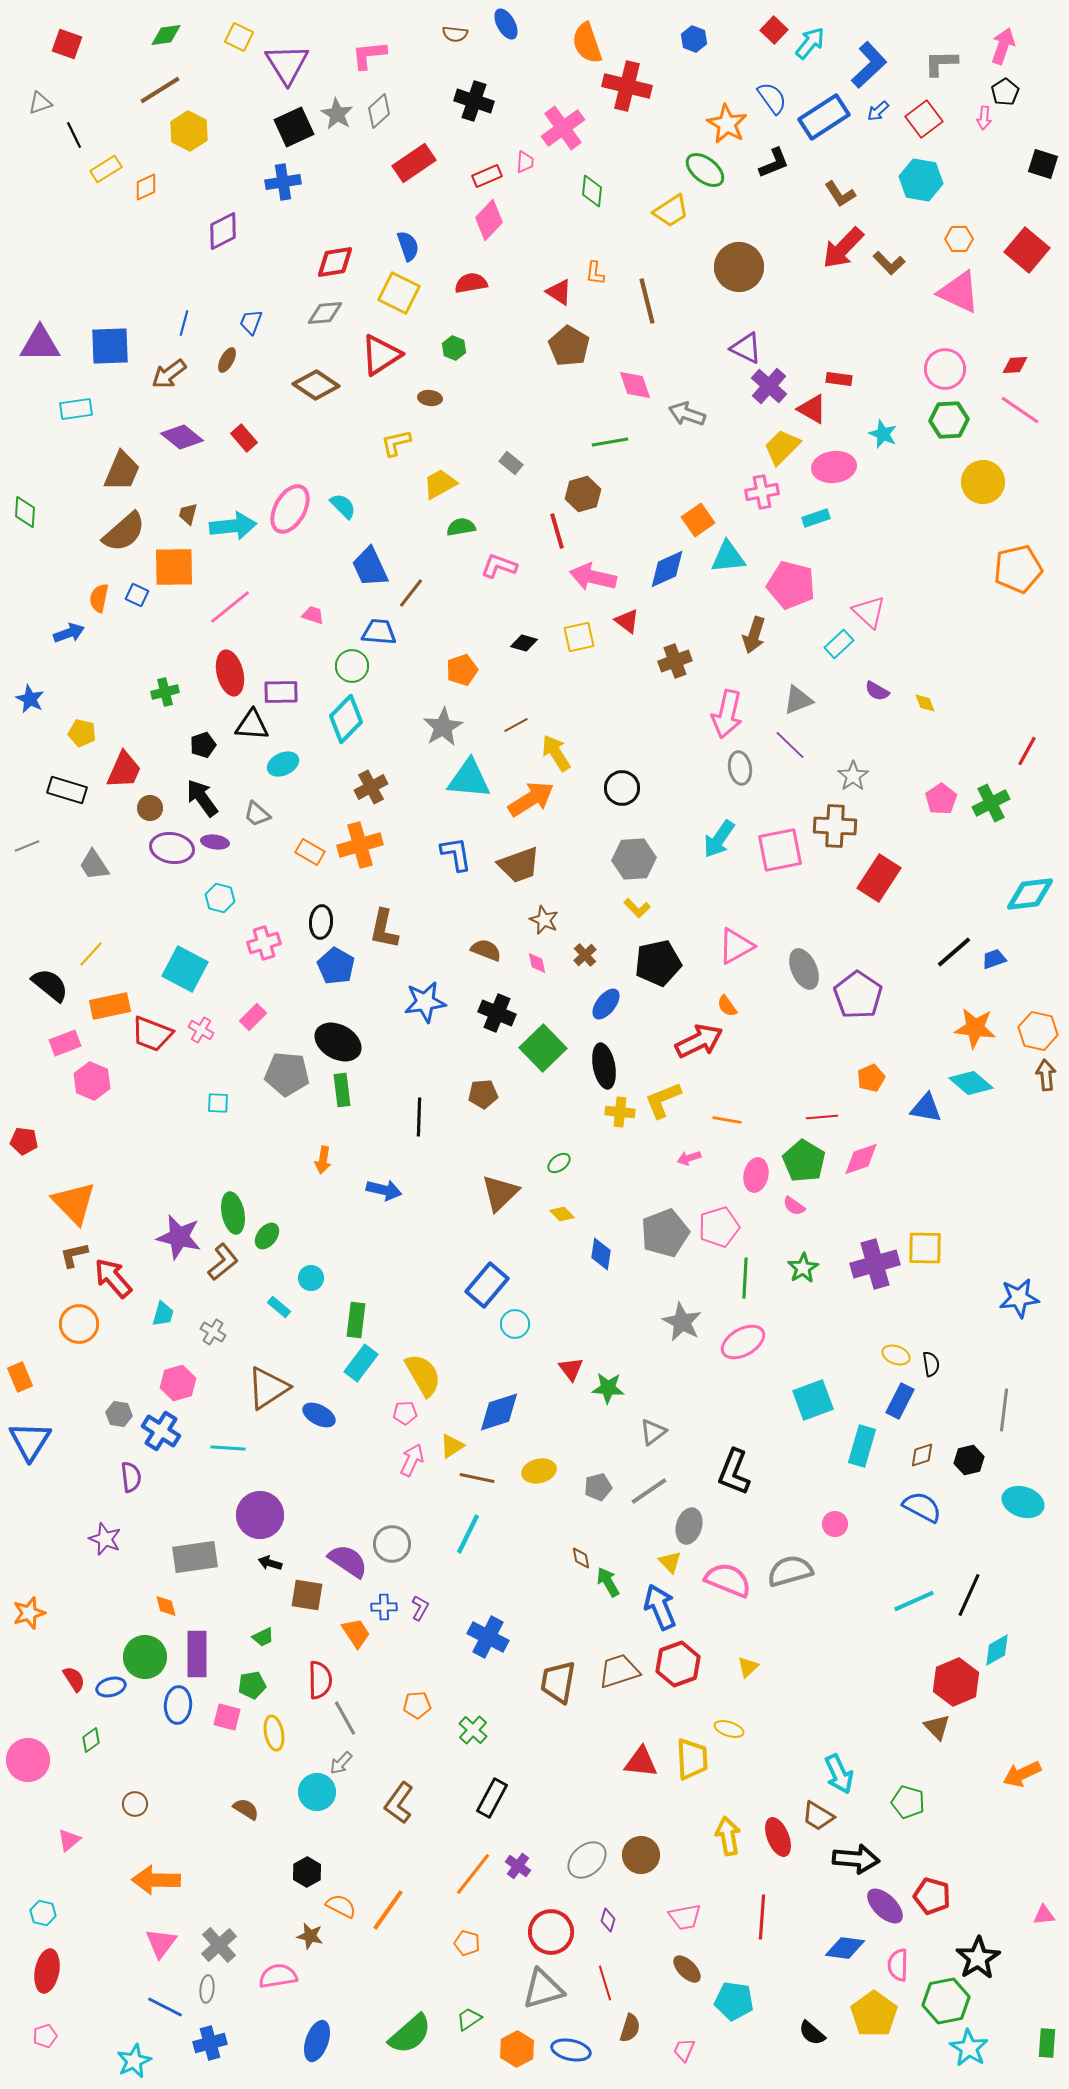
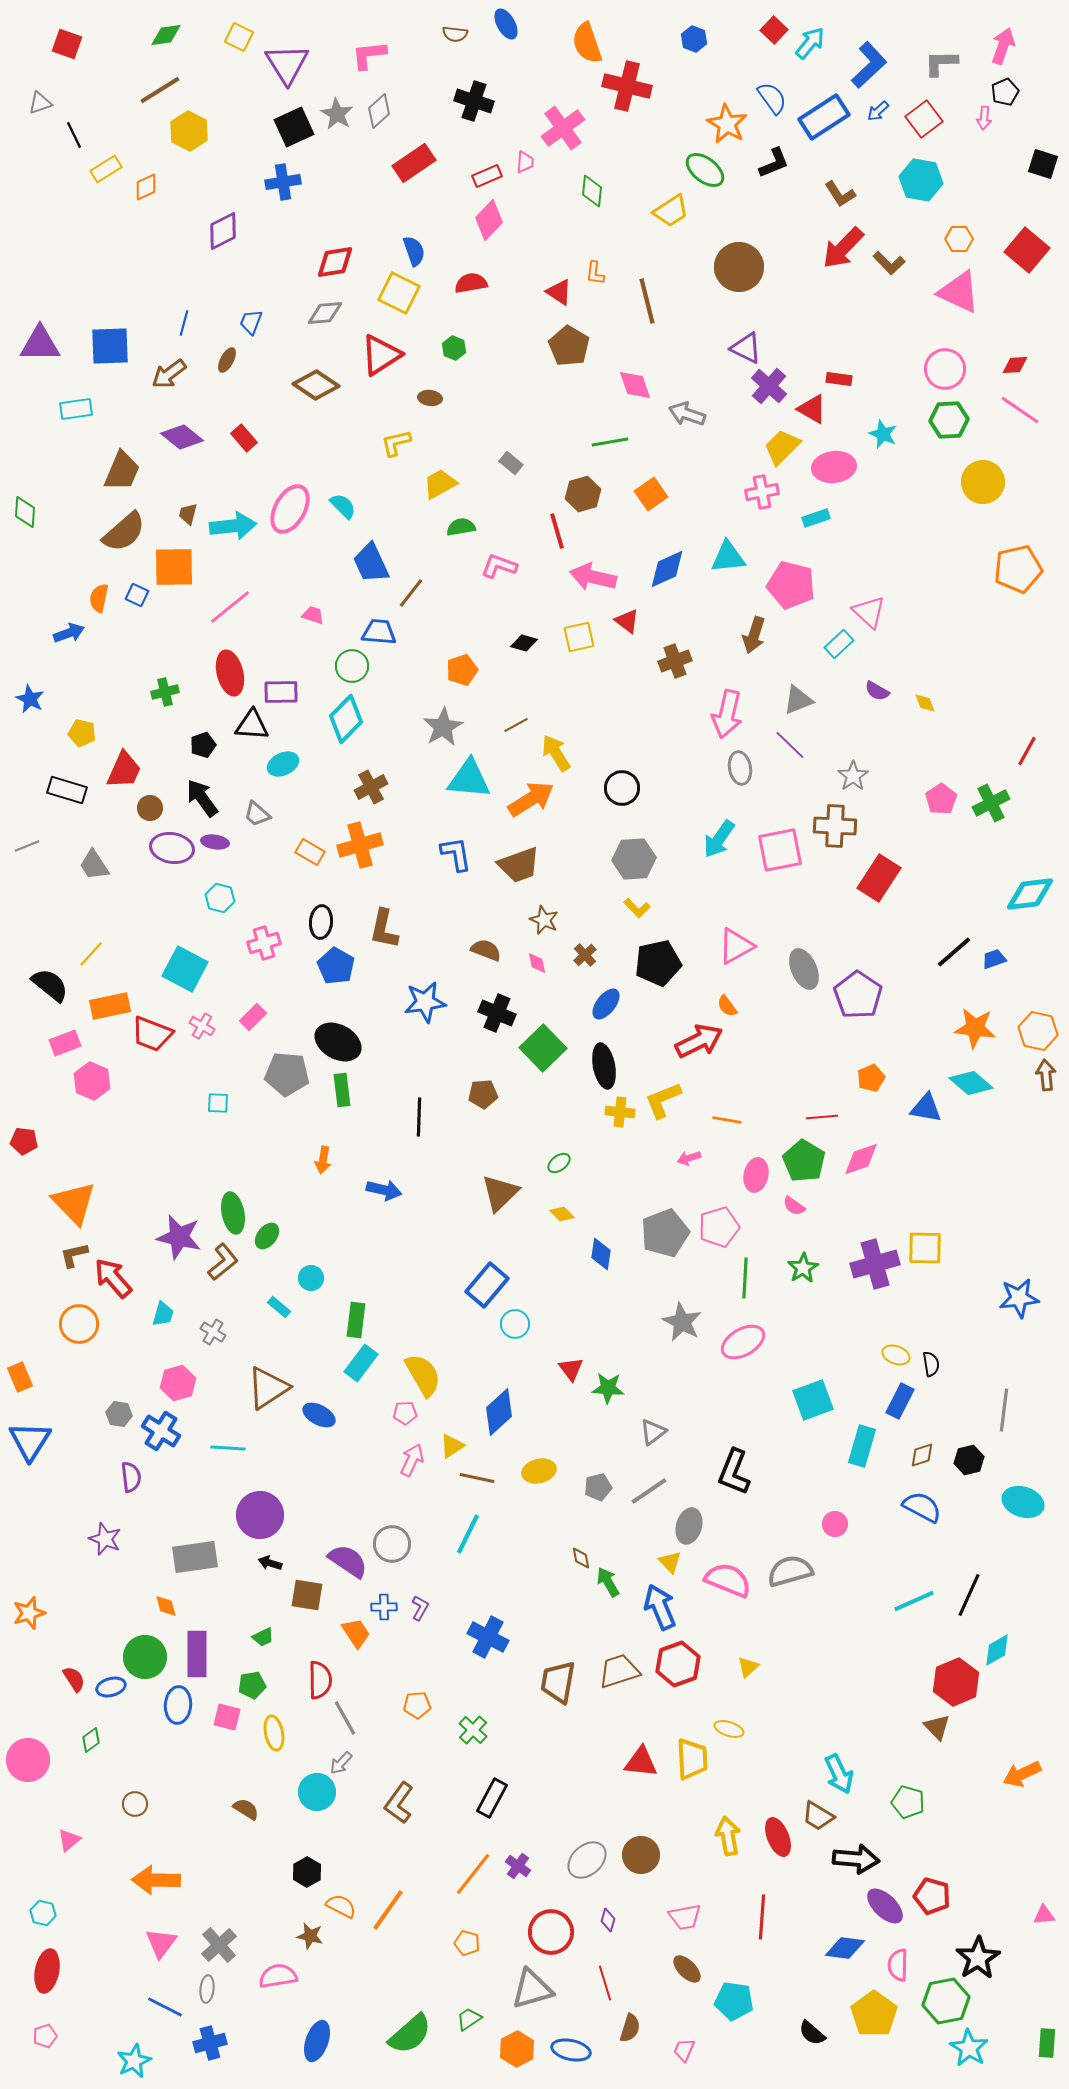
black pentagon at (1005, 92): rotated 8 degrees clockwise
blue semicircle at (408, 246): moved 6 px right, 5 px down
orange square at (698, 520): moved 47 px left, 26 px up
blue trapezoid at (370, 567): moved 1 px right, 4 px up
pink cross at (201, 1030): moved 1 px right, 4 px up
blue diamond at (499, 1412): rotated 24 degrees counterclockwise
gray triangle at (543, 1989): moved 11 px left
